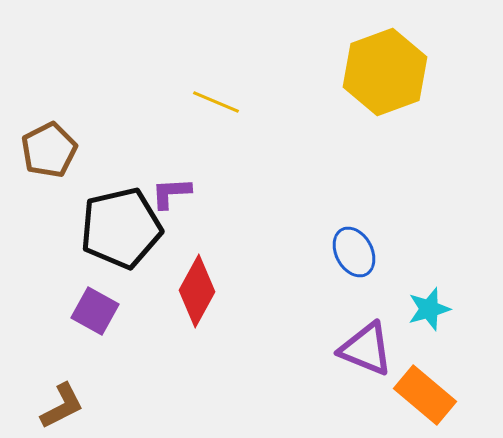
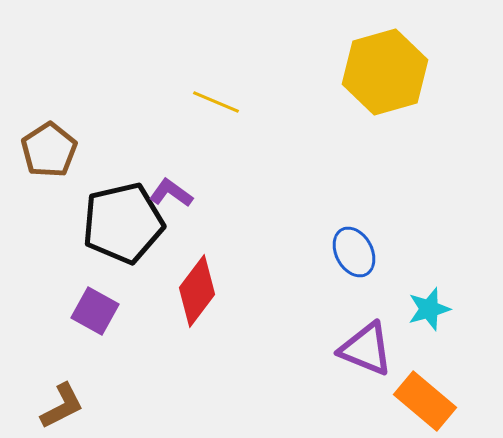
yellow hexagon: rotated 4 degrees clockwise
brown pentagon: rotated 6 degrees counterclockwise
purple L-shape: rotated 39 degrees clockwise
black pentagon: moved 2 px right, 5 px up
red diamond: rotated 8 degrees clockwise
orange rectangle: moved 6 px down
